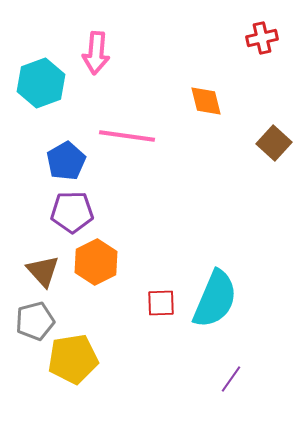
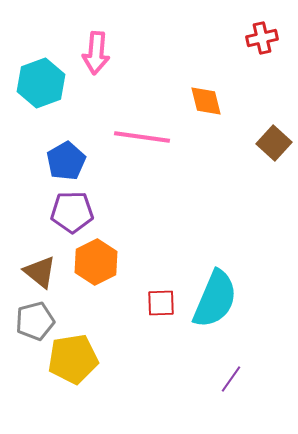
pink line: moved 15 px right, 1 px down
brown triangle: moved 3 px left, 1 px down; rotated 9 degrees counterclockwise
